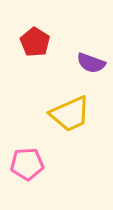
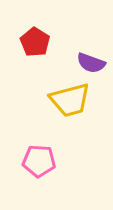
yellow trapezoid: moved 14 px up; rotated 9 degrees clockwise
pink pentagon: moved 12 px right, 3 px up; rotated 8 degrees clockwise
